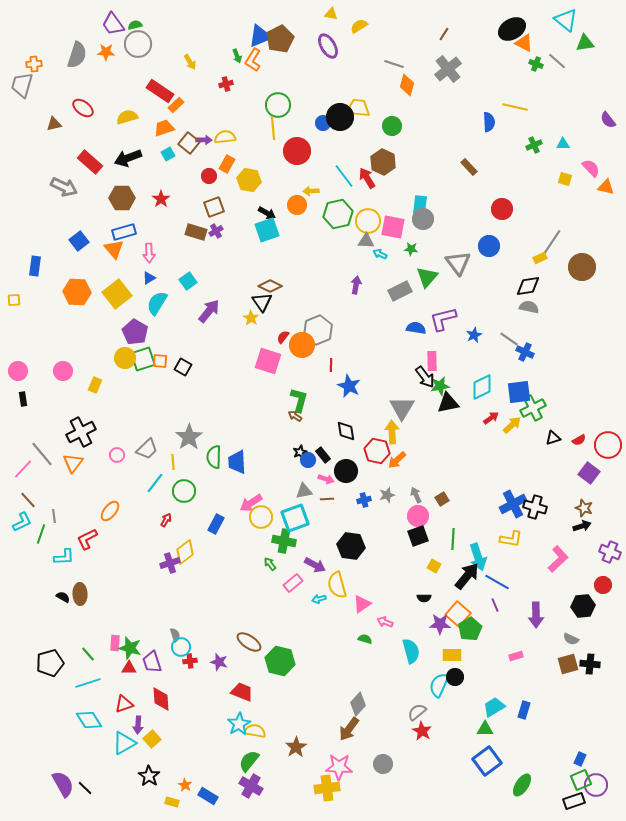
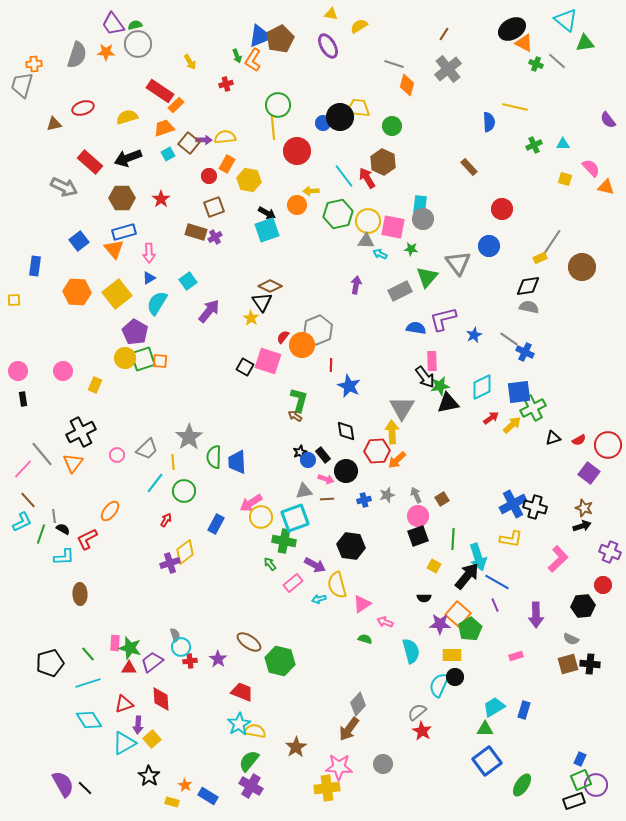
red ellipse at (83, 108): rotated 55 degrees counterclockwise
purple cross at (216, 231): moved 1 px left, 6 px down
black square at (183, 367): moved 62 px right
red hexagon at (377, 451): rotated 15 degrees counterclockwise
black semicircle at (63, 597): moved 68 px up
purple trapezoid at (152, 662): rotated 70 degrees clockwise
purple star at (219, 662): moved 1 px left, 3 px up; rotated 18 degrees clockwise
